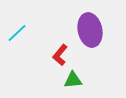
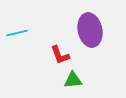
cyan line: rotated 30 degrees clockwise
red L-shape: rotated 60 degrees counterclockwise
